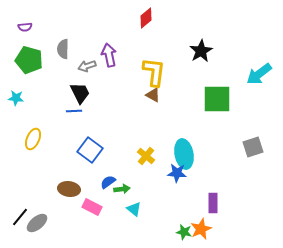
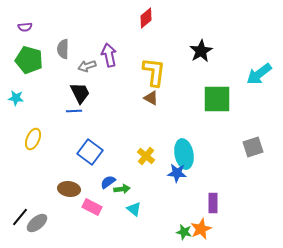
brown triangle: moved 2 px left, 3 px down
blue square: moved 2 px down
